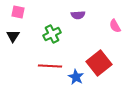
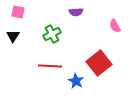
purple semicircle: moved 2 px left, 3 px up
blue star: moved 4 px down
